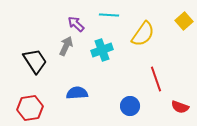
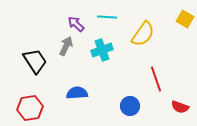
cyan line: moved 2 px left, 2 px down
yellow square: moved 1 px right, 2 px up; rotated 18 degrees counterclockwise
